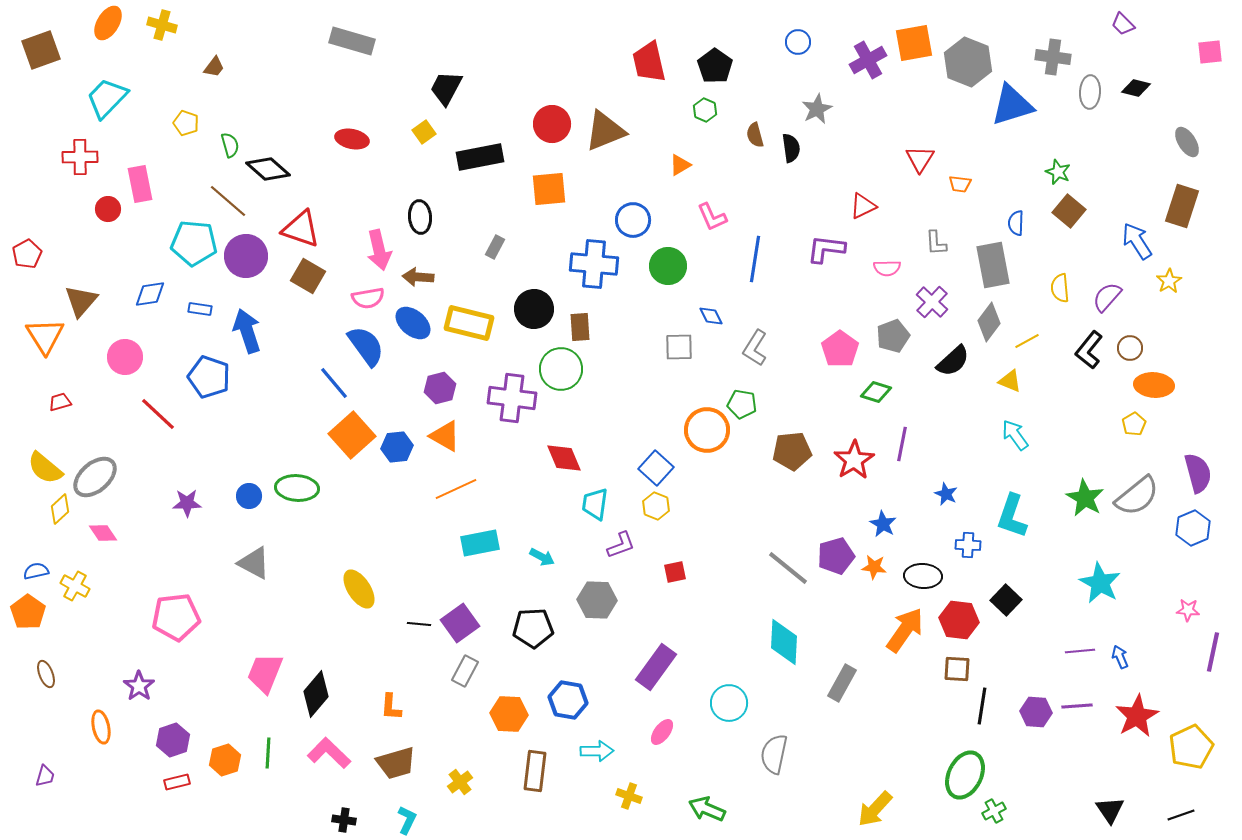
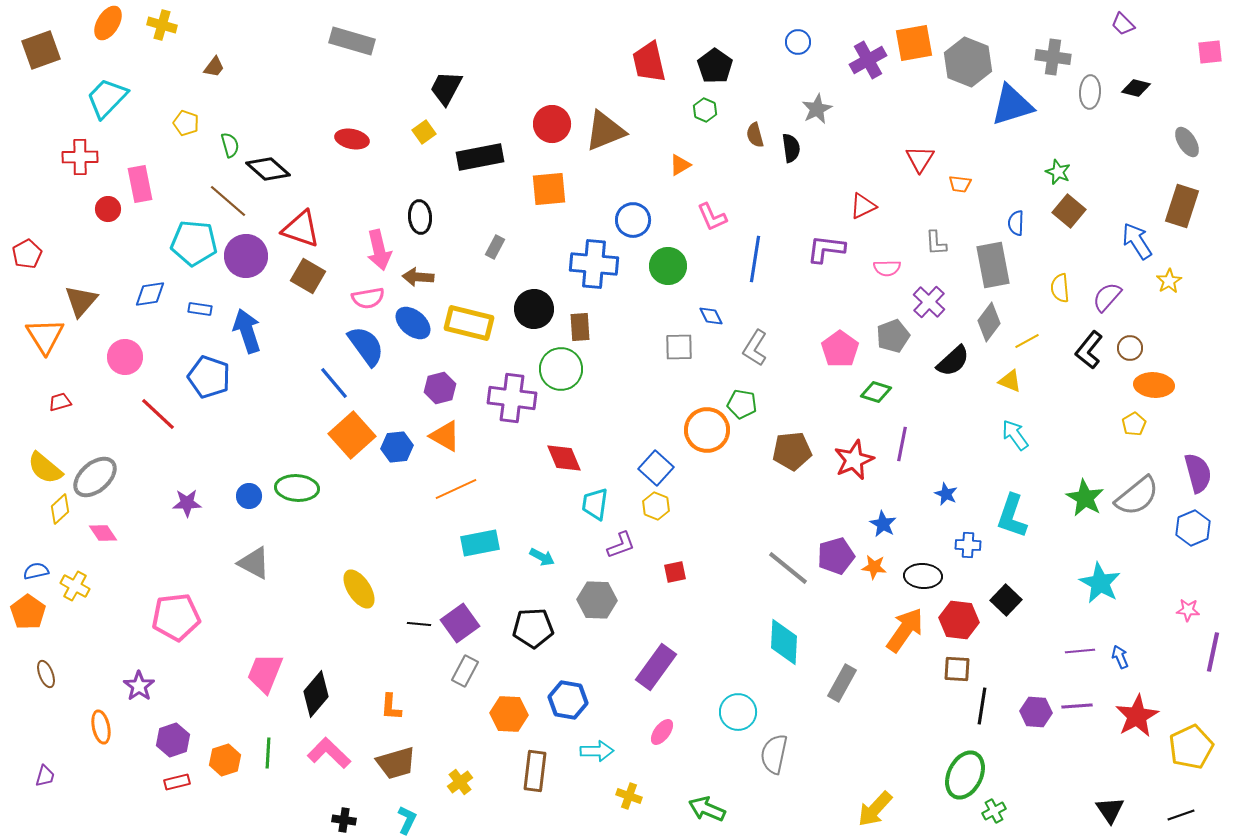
purple cross at (932, 302): moved 3 px left
red star at (854, 460): rotated 9 degrees clockwise
cyan circle at (729, 703): moved 9 px right, 9 px down
